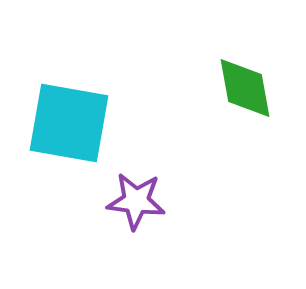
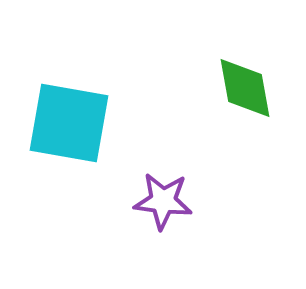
purple star: moved 27 px right
